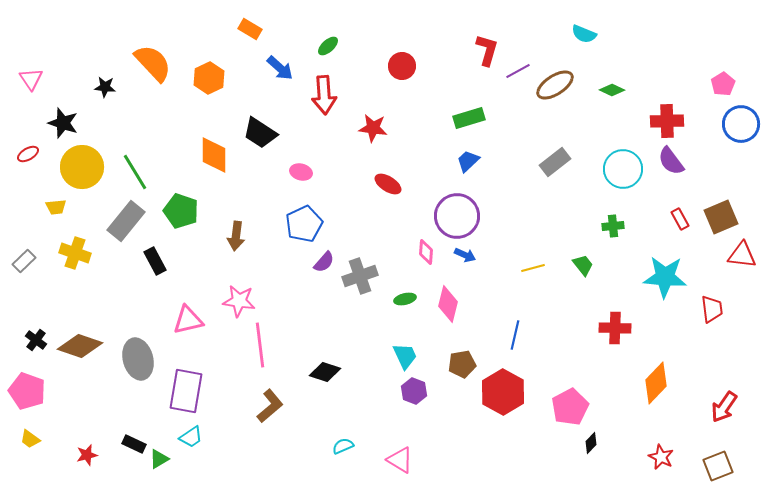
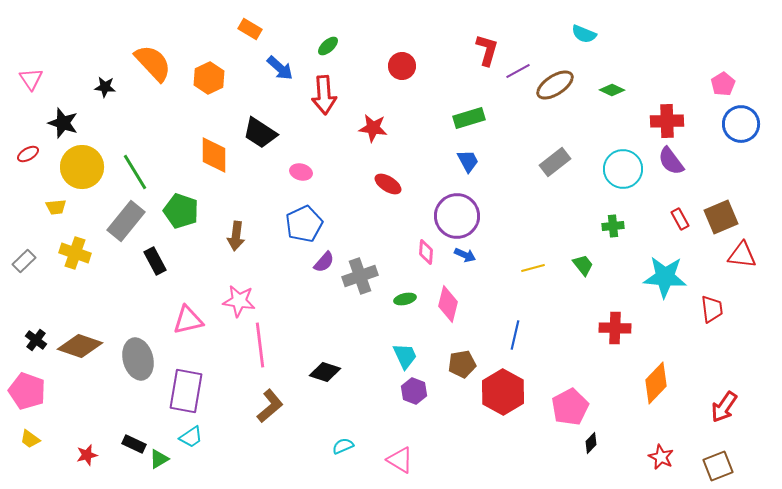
blue trapezoid at (468, 161): rotated 105 degrees clockwise
